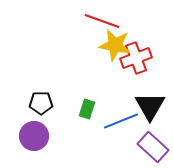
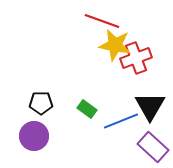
green rectangle: rotated 72 degrees counterclockwise
